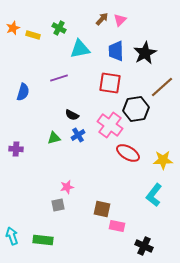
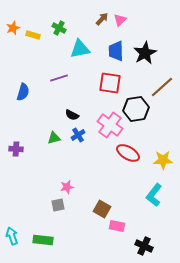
brown square: rotated 18 degrees clockwise
